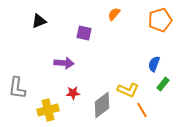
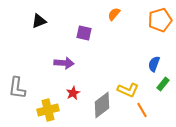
red star: rotated 24 degrees counterclockwise
